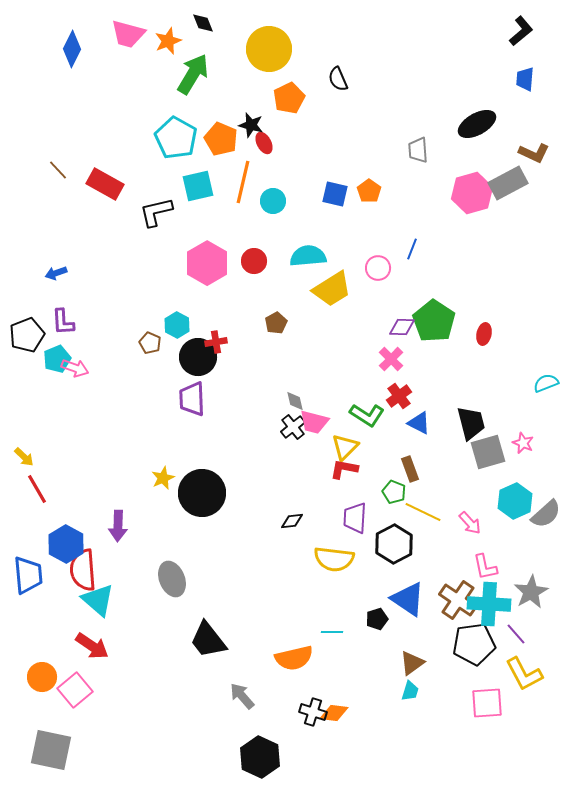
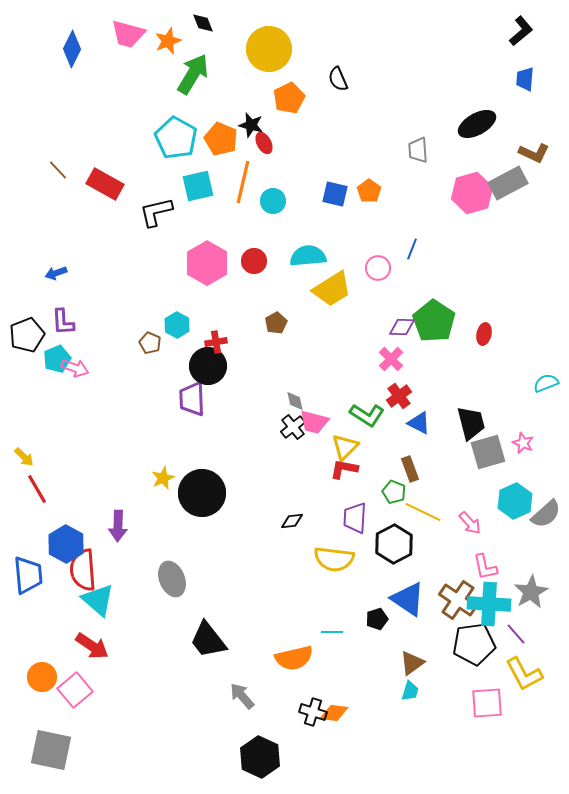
black circle at (198, 357): moved 10 px right, 9 px down
